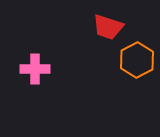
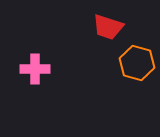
orange hexagon: moved 3 px down; rotated 16 degrees counterclockwise
